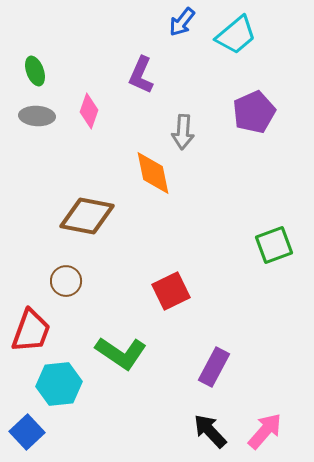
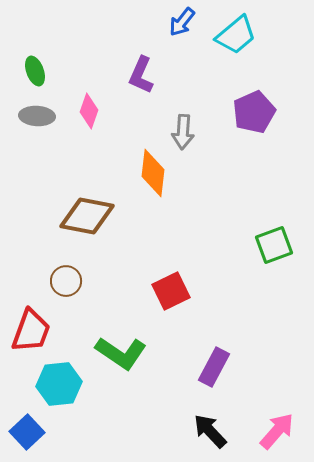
orange diamond: rotated 18 degrees clockwise
pink arrow: moved 12 px right
